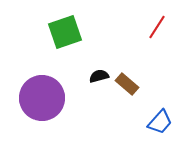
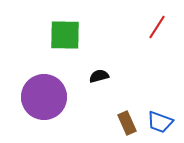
green square: moved 3 px down; rotated 20 degrees clockwise
brown rectangle: moved 39 px down; rotated 25 degrees clockwise
purple circle: moved 2 px right, 1 px up
blue trapezoid: rotated 68 degrees clockwise
